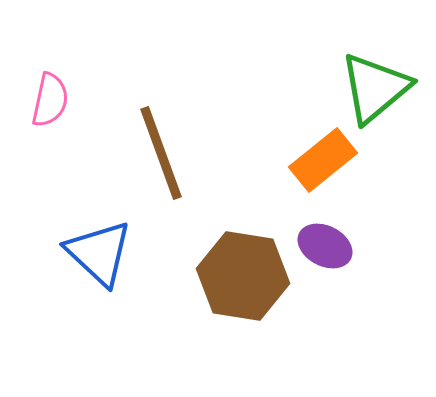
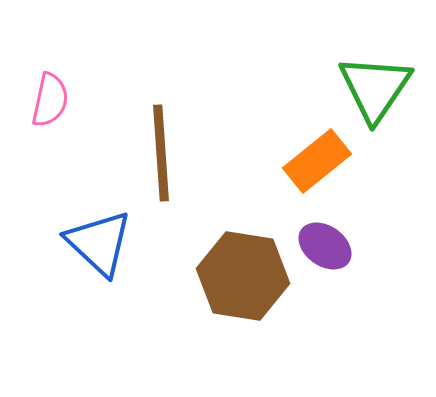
green triangle: rotated 16 degrees counterclockwise
brown line: rotated 16 degrees clockwise
orange rectangle: moved 6 px left, 1 px down
purple ellipse: rotated 8 degrees clockwise
blue triangle: moved 10 px up
